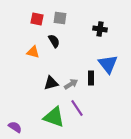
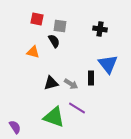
gray square: moved 8 px down
gray arrow: rotated 64 degrees clockwise
purple line: rotated 24 degrees counterclockwise
purple semicircle: rotated 24 degrees clockwise
